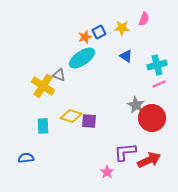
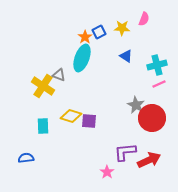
orange star: rotated 16 degrees counterclockwise
cyan ellipse: rotated 36 degrees counterclockwise
